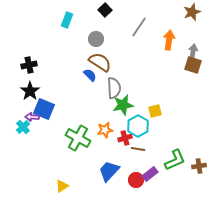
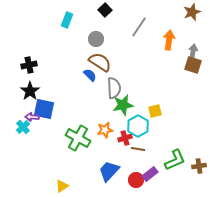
blue square: rotated 10 degrees counterclockwise
